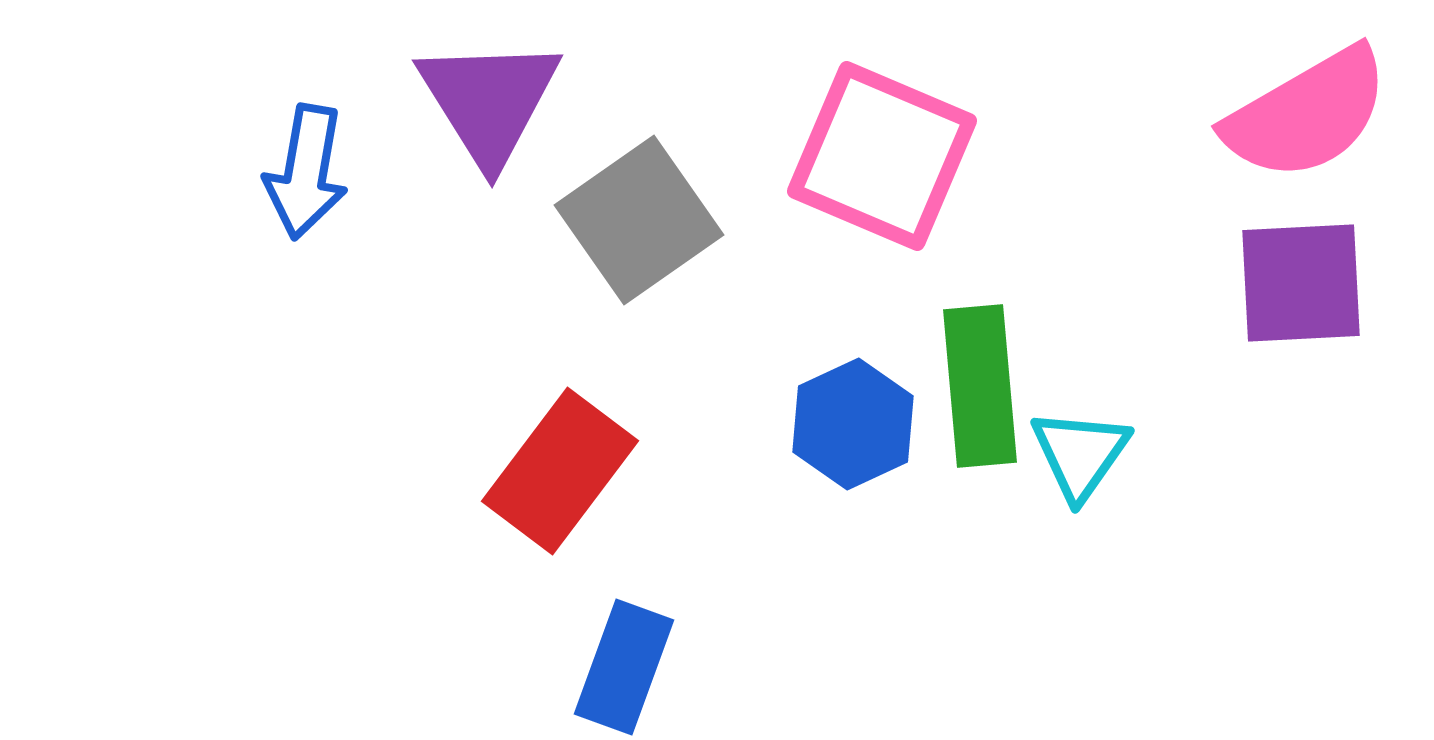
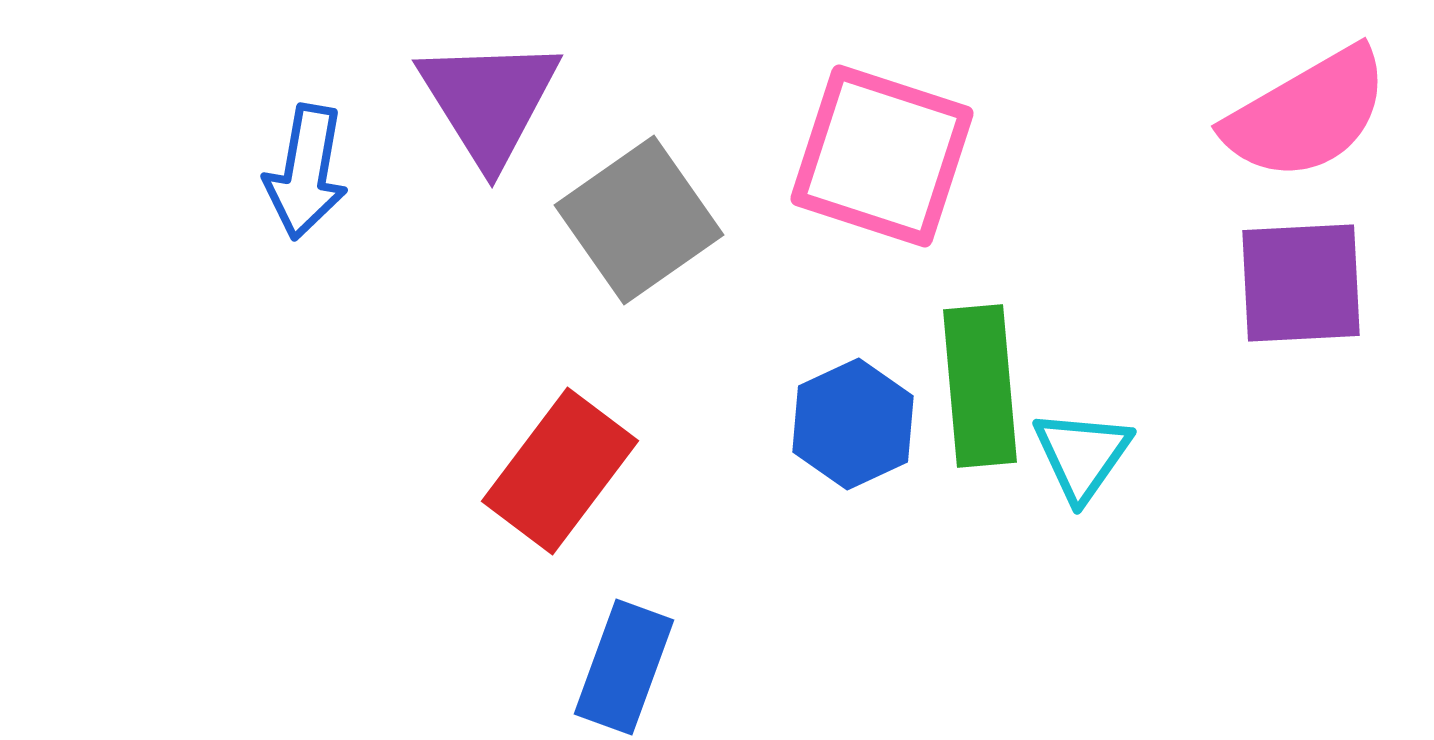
pink square: rotated 5 degrees counterclockwise
cyan triangle: moved 2 px right, 1 px down
